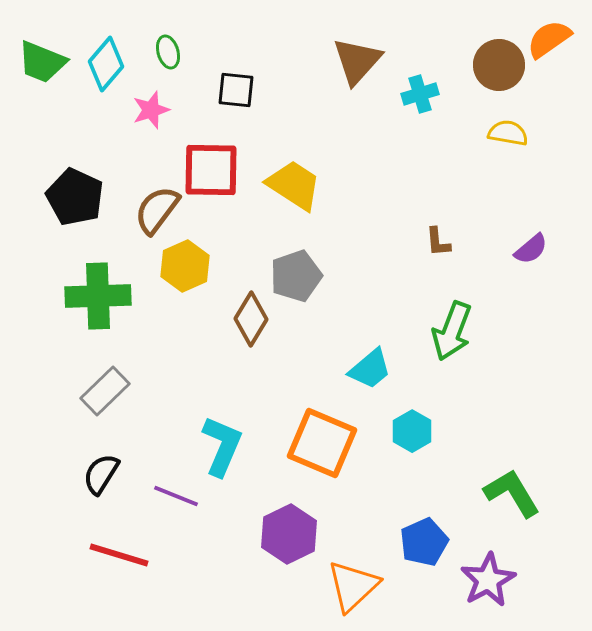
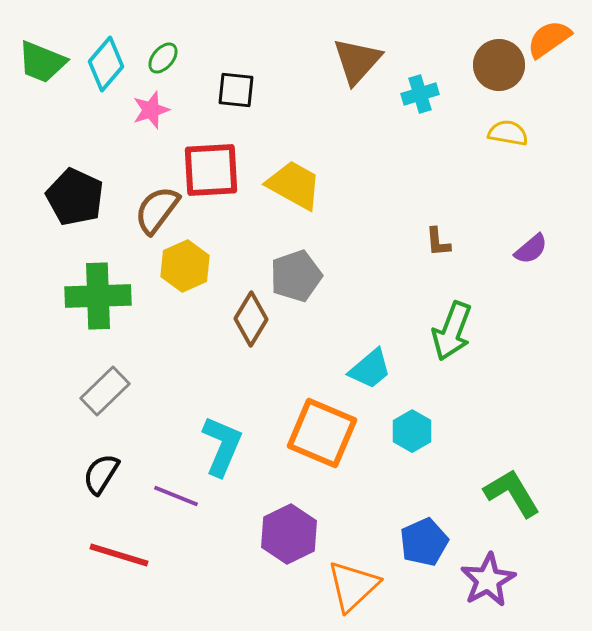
green ellipse: moved 5 px left, 6 px down; rotated 56 degrees clockwise
red square: rotated 4 degrees counterclockwise
yellow trapezoid: rotated 4 degrees counterclockwise
orange square: moved 10 px up
